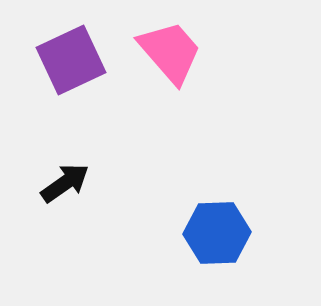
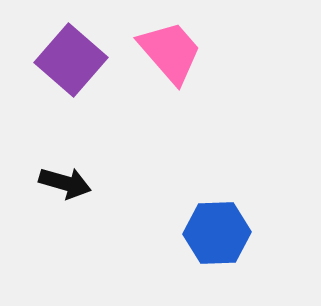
purple square: rotated 24 degrees counterclockwise
black arrow: rotated 51 degrees clockwise
